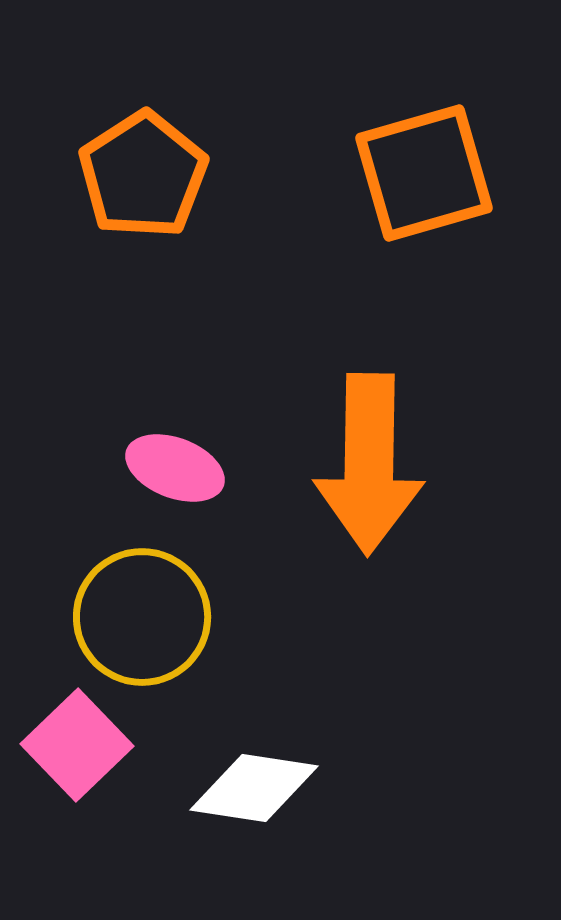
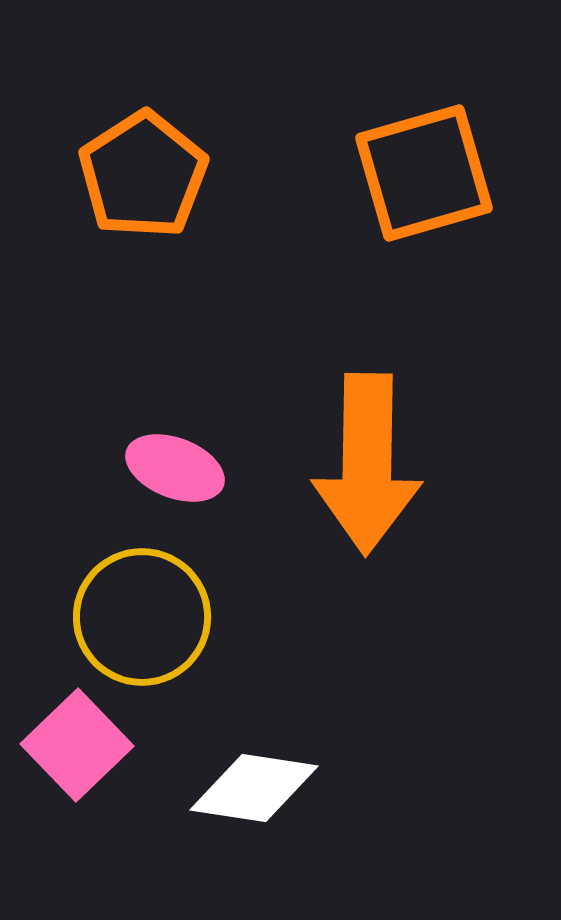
orange arrow: moved 2 px left
